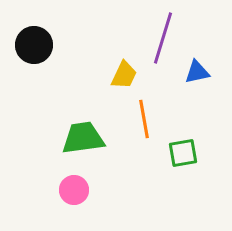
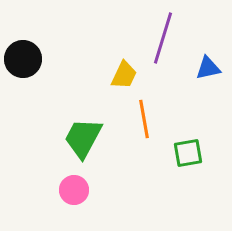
black circle: moved 11 px left, 14 px down
blue triangle: moved 11 px right, 4 px up
green trapezoid: rotated 54 degrees counterclockwise
green square: moved 5 px right
